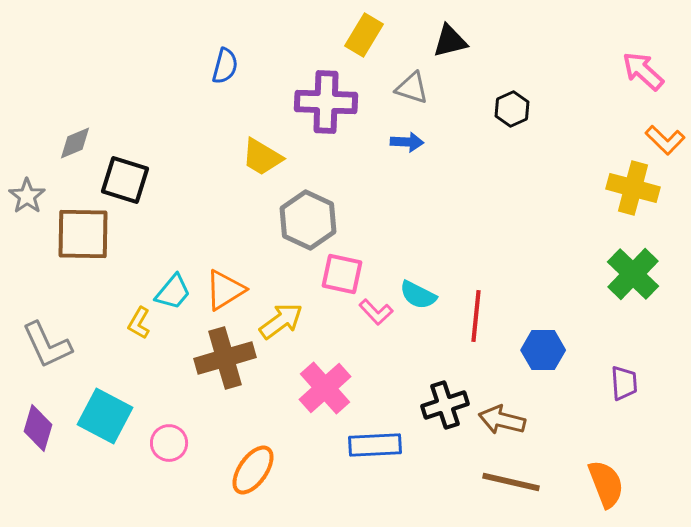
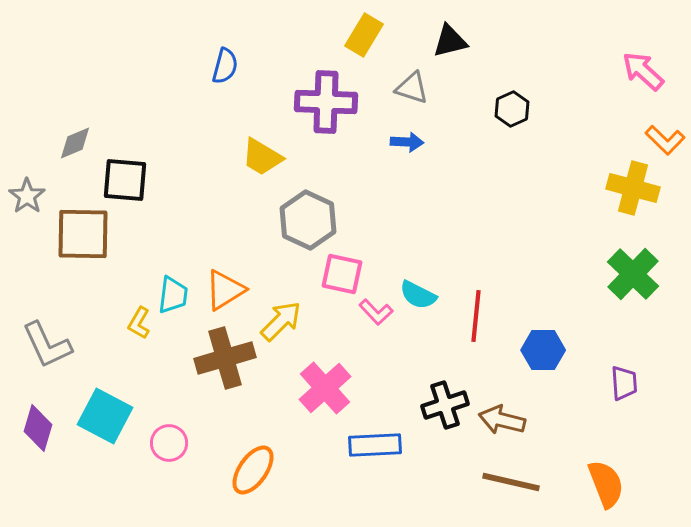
black square: rotated 12 degrees counterclockwise
cyan trapezoid: moved 3 px down; rotated 33 degrees counterclockwise
yellow arrow: rotated 9 degrees counterclockwise
